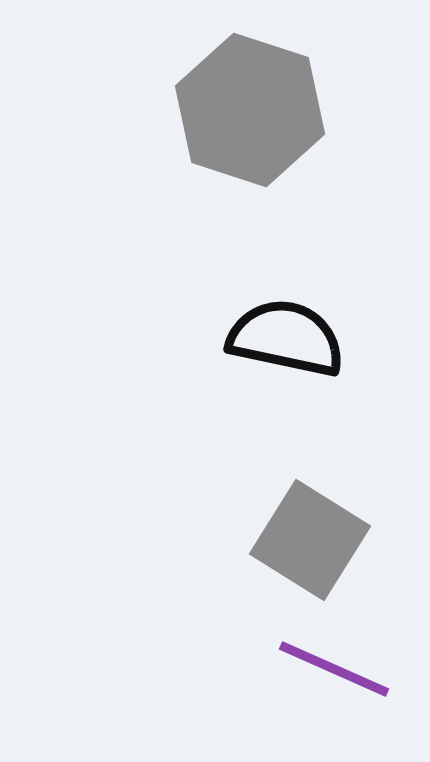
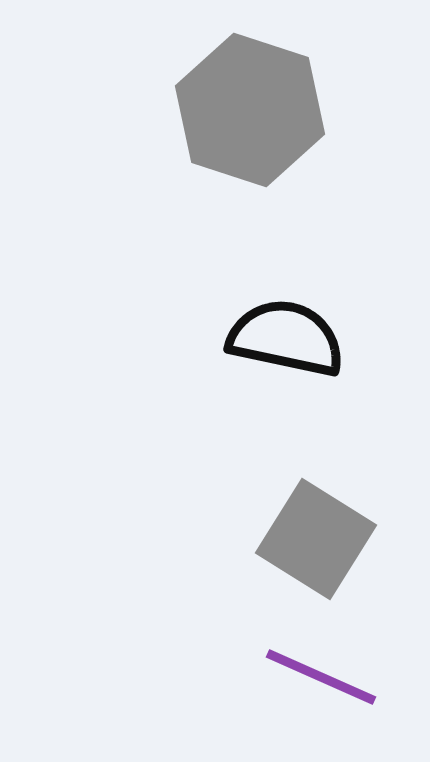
gray square: moved 6 px right, 1 px up
purple line: moved 13 px left, 8 px down
